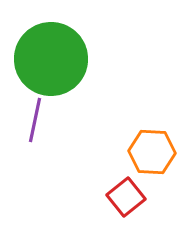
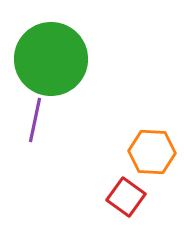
red square: rotated 15 degrees counterclockwise
